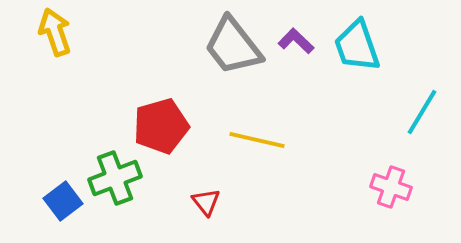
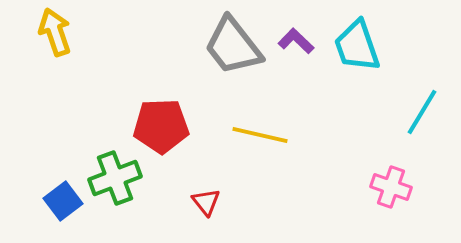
red pentagon: rotated 14 degrees clockwise
yellow line: moved 3 px right, 5 px up
